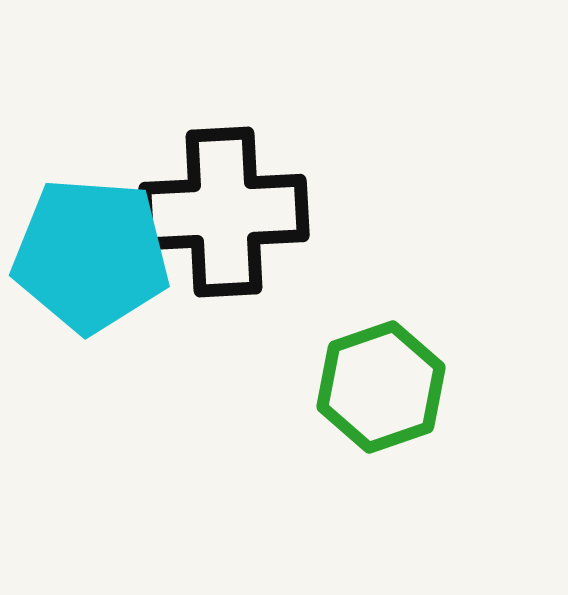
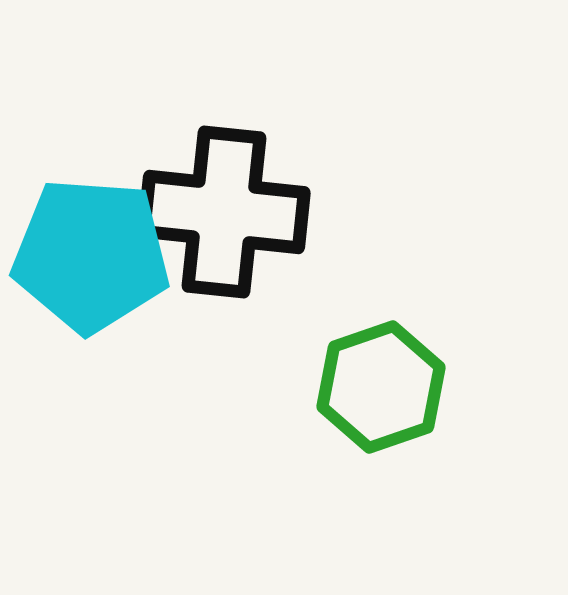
black cross: rotated 9 degrees clockwise
